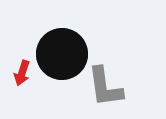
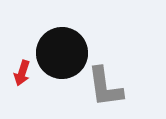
black circle: moved 1 px up
